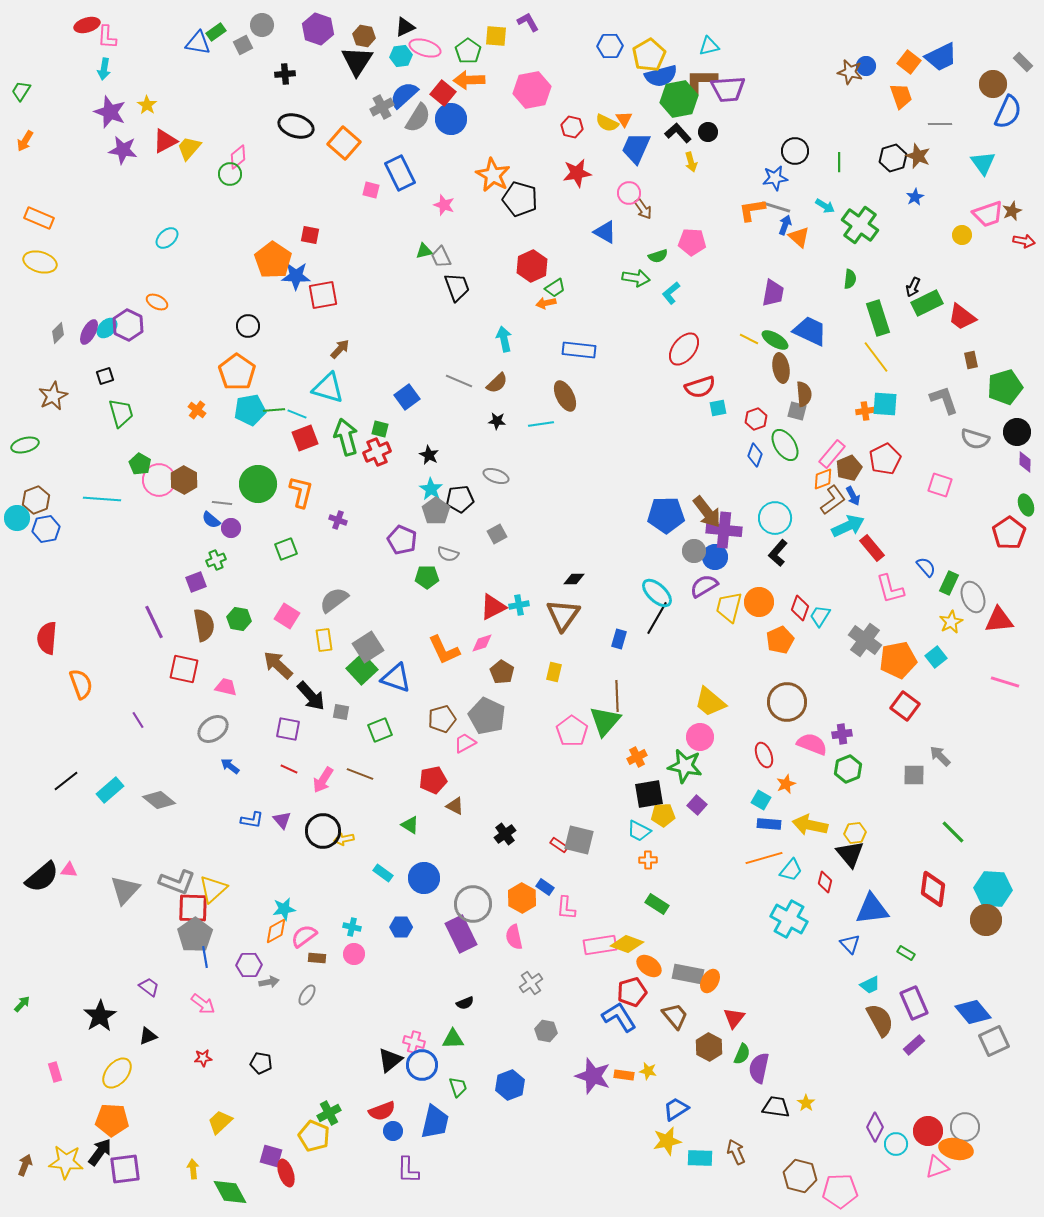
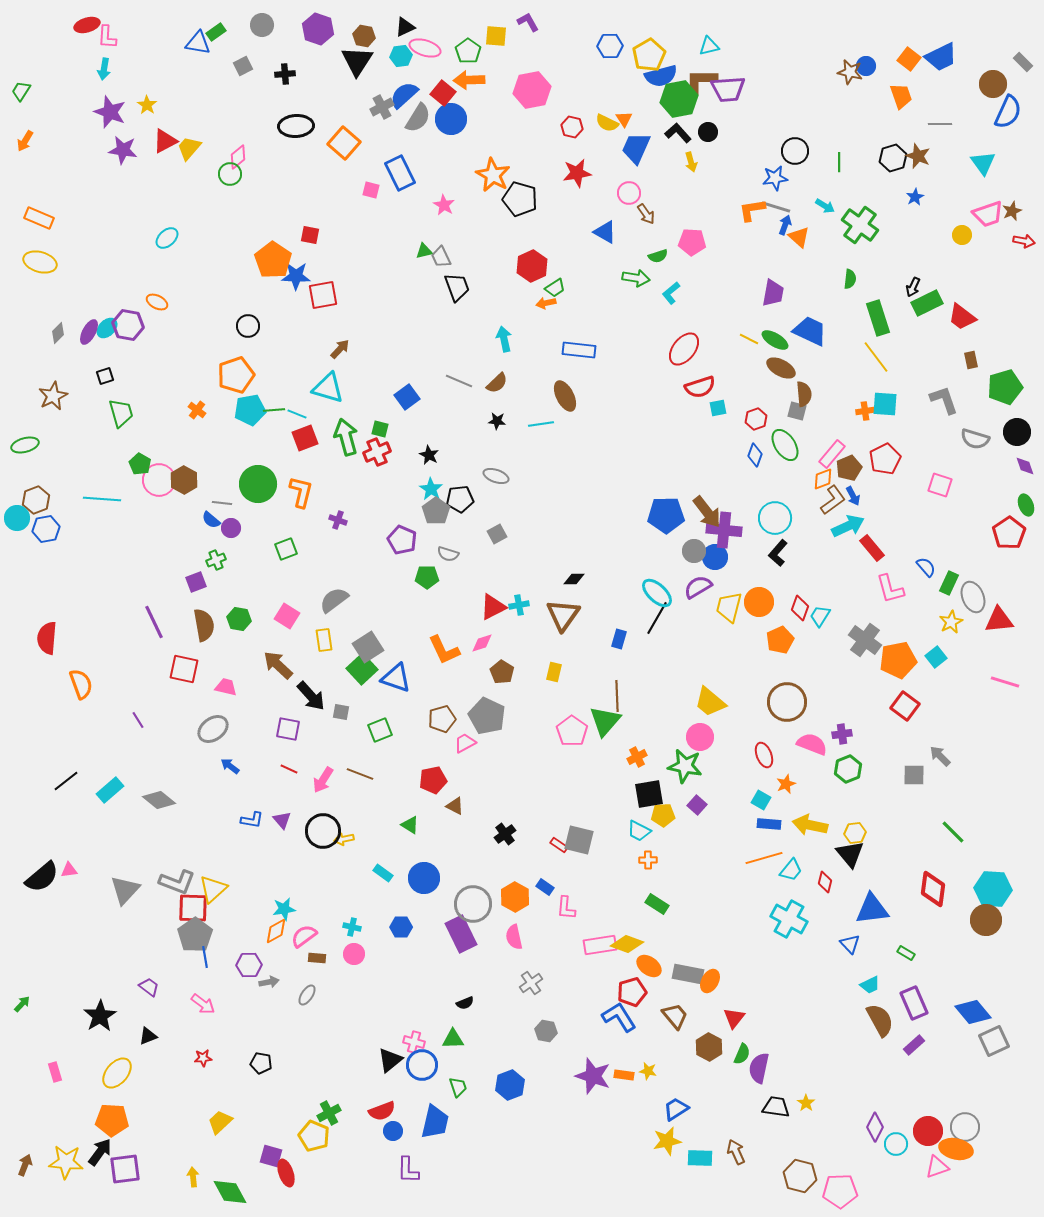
gray square at (243, 45): moved 21 px down
orange square at (909, 62): moved 3 px up
black ellipse at (296, 126): rotated 20 degrees counterclockwise
pink star at (444, 205): rotated 10 degrees clockwise
brown arrow at (643, 209): moved 3 px right, 5 px down
purple hexagon at (128, 325): rotated 16 degrees counterclockwise
brown ellipse at (781, 368): rotated 52 degrees counterclockwise
orange pentagon at (237, 372): moved 1 px left, 3 px down; rotated 18 degrees clockwise
purple diamond at (1025, 462): moved 4 px down; rotated 20 degrees counterclockwise
purple semicircle at (704, 586): moved 6 px left, 1 px down
pink triangle at (69, 870): rotated 12 degrees counterclockwise
orange hexagon at (522, 898): moved 7 px left, 1 px up
yellow arrow at (193, 1169): moved 8 px down
